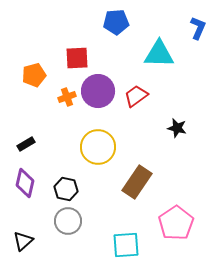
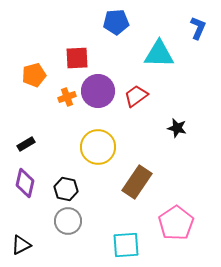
black triangle: moved 2 px left, 4 px down; rotated 15 degrees clockwise
